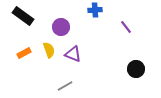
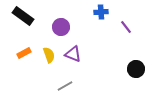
blue cross: moved 6 px right, 2 px down
yellow semicircle: moved 5 px down
